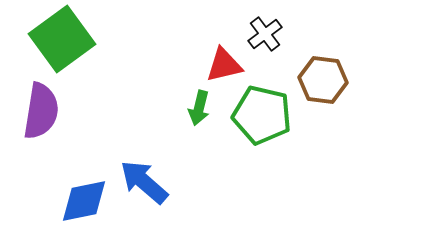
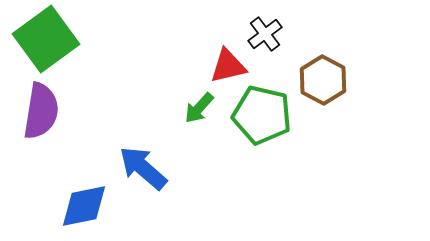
green square: moved 16 px left
red triangle: moved 4 px right, 1 px down
brown hexagon: rotated 21 degrees clockwise
green arrow: rotated 28 degrees clockwise
blue arrow: moved 1 px left, 14 px up
blue diamond: moved 5 px down
